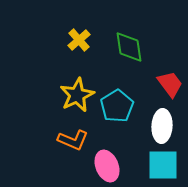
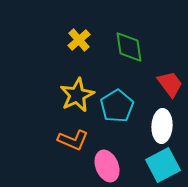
cyan square: rotated 28 degrees counterclockwise
